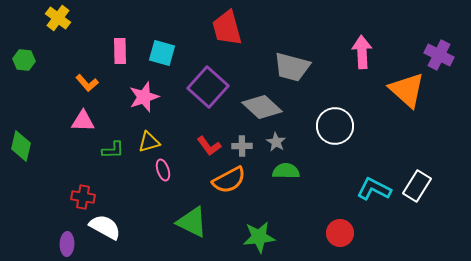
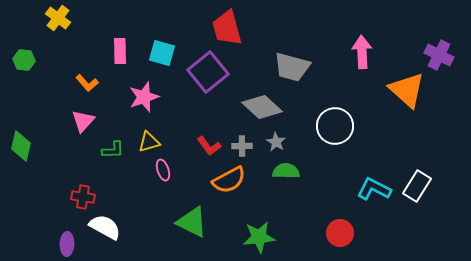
purple square: moved 15 px up; rotated 9 degrees clockwise
pink triangle: rotated 50 degrees counterclockwise
